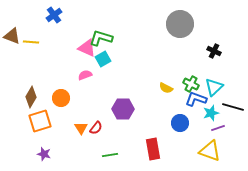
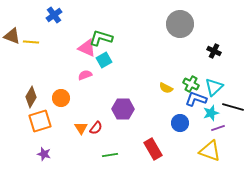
cyan square: moved 1 px right, 1 px down
red rectangle: rotated 20 degrees counterclockwise
